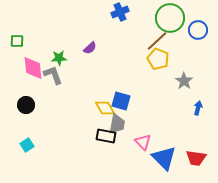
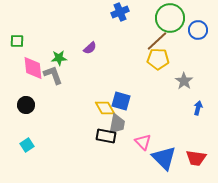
yellow pentagon: rotated 20 degrees counterclockwise
